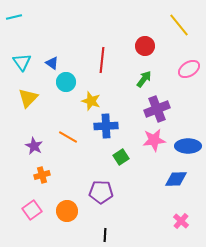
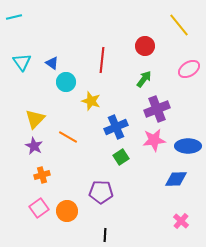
yellow triangle: moved 7 px right, 21 px down
blue cross: moved 10 px right, 1 px down; rotated 20 degrees counterclockwise
pink square: moved 7 px right, 2 px up
